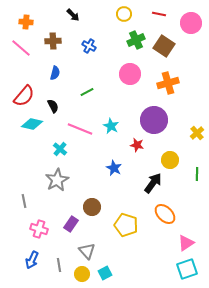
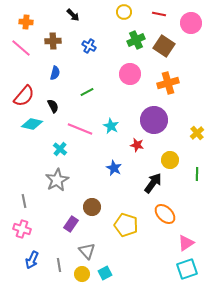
yellow circle at (124, 14): moved 2 px up
pink cross at (39, 229): moved 17 px left
